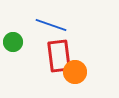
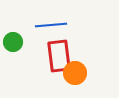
blue line: rotated 24 degrees counterclockwise
orange circle: moved 1 px down
